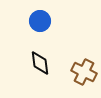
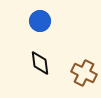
brown cross: moved 1 px down
